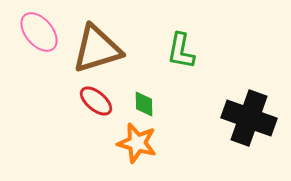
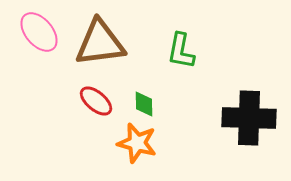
brown triangle: moved 3 px right, 6 px up; rotated 10 degrees clockwise
black cross: rotated 18 degrees counterclockwise
